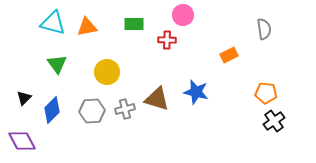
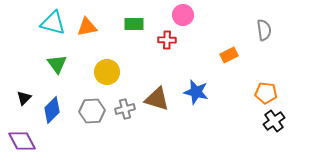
gray semicircle: moved 1 px down
